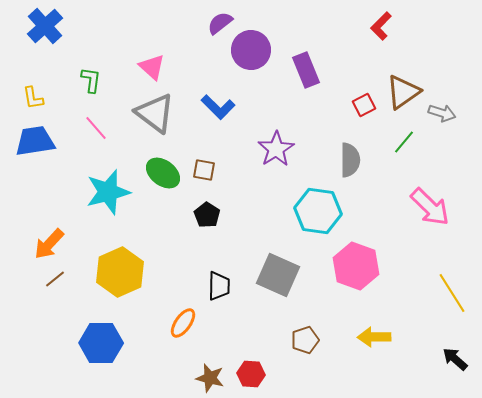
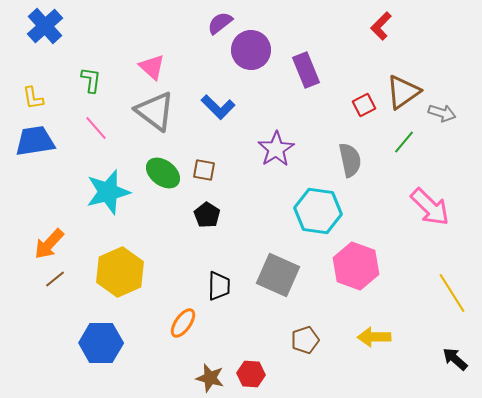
gray triangle: moved 2 px up
gray semicircle: rotated 12 degrees counterclockwise
